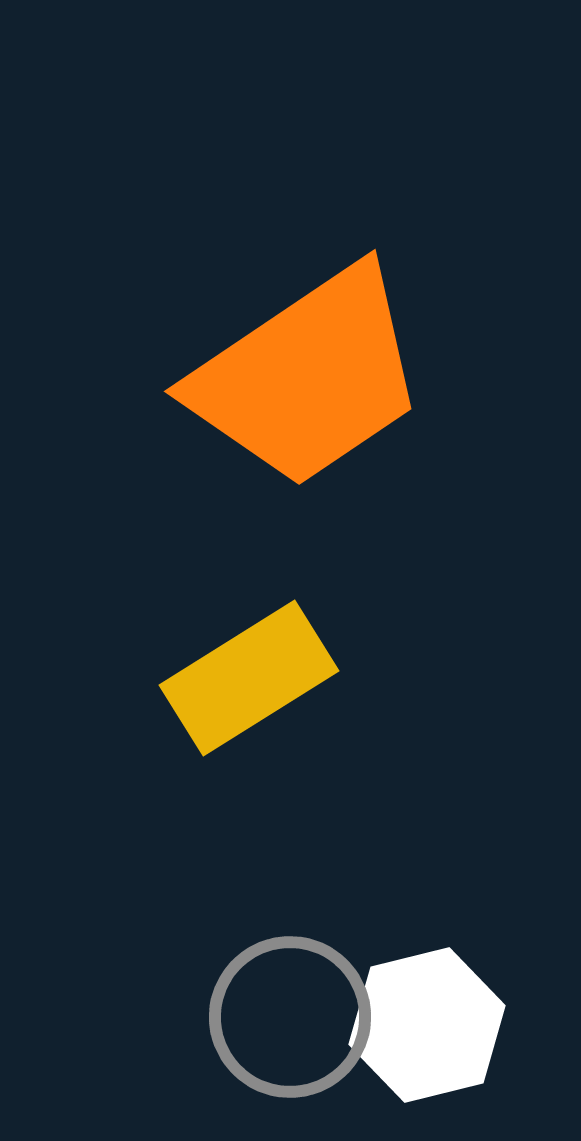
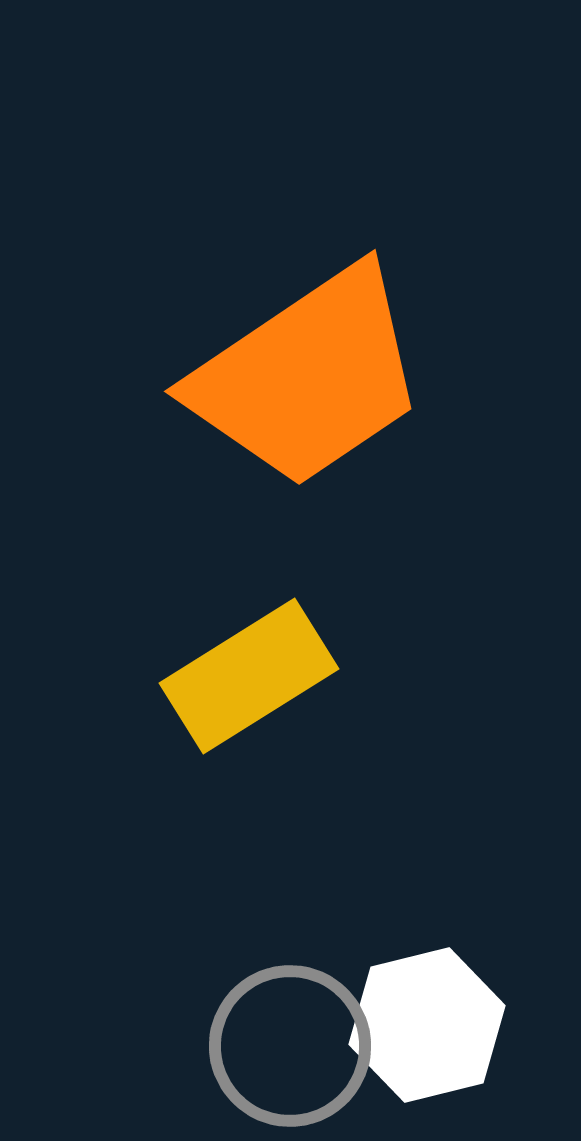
yellow rectangle: moved 2 px up
gray circle: moved 29 px down
